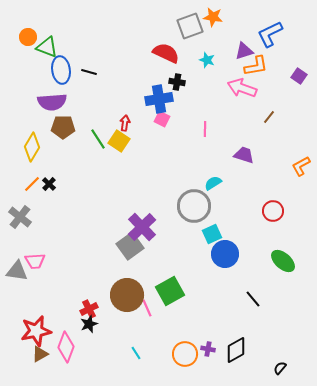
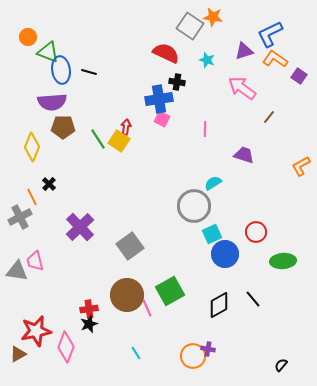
gray square at (190, 26): rotated 36 degrees counterclockwise
green triangle at (47, 47): moved 1 px right, 5 px down
orange L-shape at (256, 66): moved 19 px right, 7 px up; rotated 135 degrees counterclockwise
pink arrow at (242, 88): rotated 16 degrees clockwise
red arrow at (125, 123): moved 1 px right, 4 px down
yellow diamond at (32, 147): rotated 8 degrees counterclockwise
orange line at (32, 184): moved 13 px down; rotated 72 degrees counterclockwise
red circle at (273, 211): moved 17 px left, 21 px down
gray cross at (20, 217): rotated 25 degrees clockwise
purple cross at (142, 227): moved 62 px left
pink trapezoid at (35, 261): rotated 80 degrees clockwise
green ellipse at (283, 261): rotated 45 degrees counterclockwise
red cross at (89, 309): rotated 18 degrees clockwise
black diamond at (236, 350): moved 17 px left, 45 px up
brown triangle at (40, 354): moved 22 px left
orange circle at (185, 354): moved 8 px right, 2 px down
black semicircle at (280, 368): moved 1 px right, 3 px up
